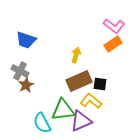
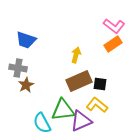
gray cross: moved 2 px left, 3 px up; rotated 18 degrees counterclockwise
yellow L-shape: moved 6 px right, 4 px down
